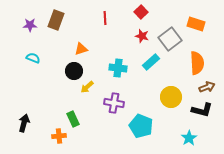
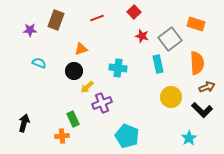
red square: moved 7 px left
red line: moved 8 px left; rotated 72 degrees clockwise
purple star: moved 5 px down
cyan semicircle: moved 6 px right, 5 px down
cyan rectangle: moved 7 px right, 2 px down; rotated 60 degrees counterclockwise
purple cross: moved 12 px left; rotated 30 degrees counterclockwise
black L-shape: rotated 30 degrees clockwise
cyan pentagon: moved 14 px left, 10 px down
orange cross: moved 3 px right
